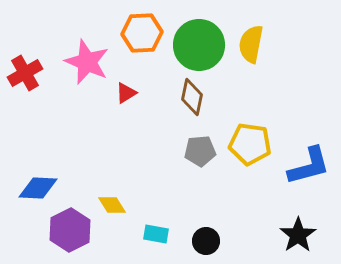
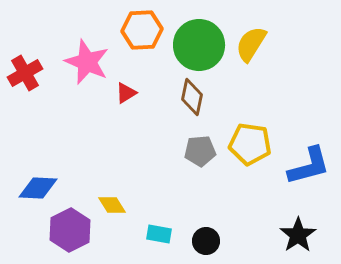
orange hexagon: moved 3 px up
yellow semicircle: rotated 21 degrees clockwise
cyan rectangle: moved 3 px right
